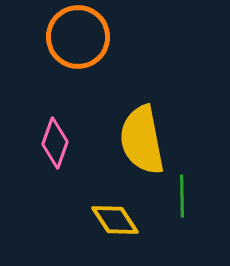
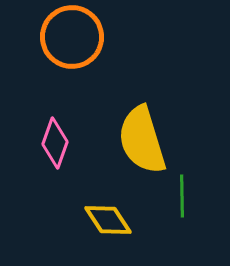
orange circle: moved 6 px left
yellow semicircle: rotated 6 degrees counterclockwise
yellow diamond: moved 7 px left
